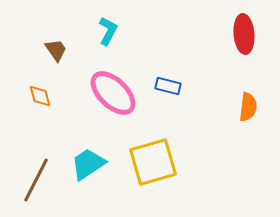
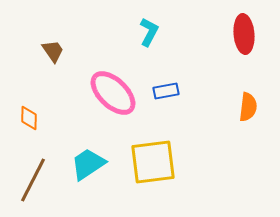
cyan L-shape: moved 41 px right, 1 px down
brown trapezoid: moved 3 px left, 1 px down
blue rectangle: moved 2 px left, 5 px down; rotated 25 degrees counterclockwise
orange diamond: moved 11 px left, 22 px down; rotated 15 degrees clockwise
yellow square: rotated 9 degrees clockwise
brown line: moved 3 px left
